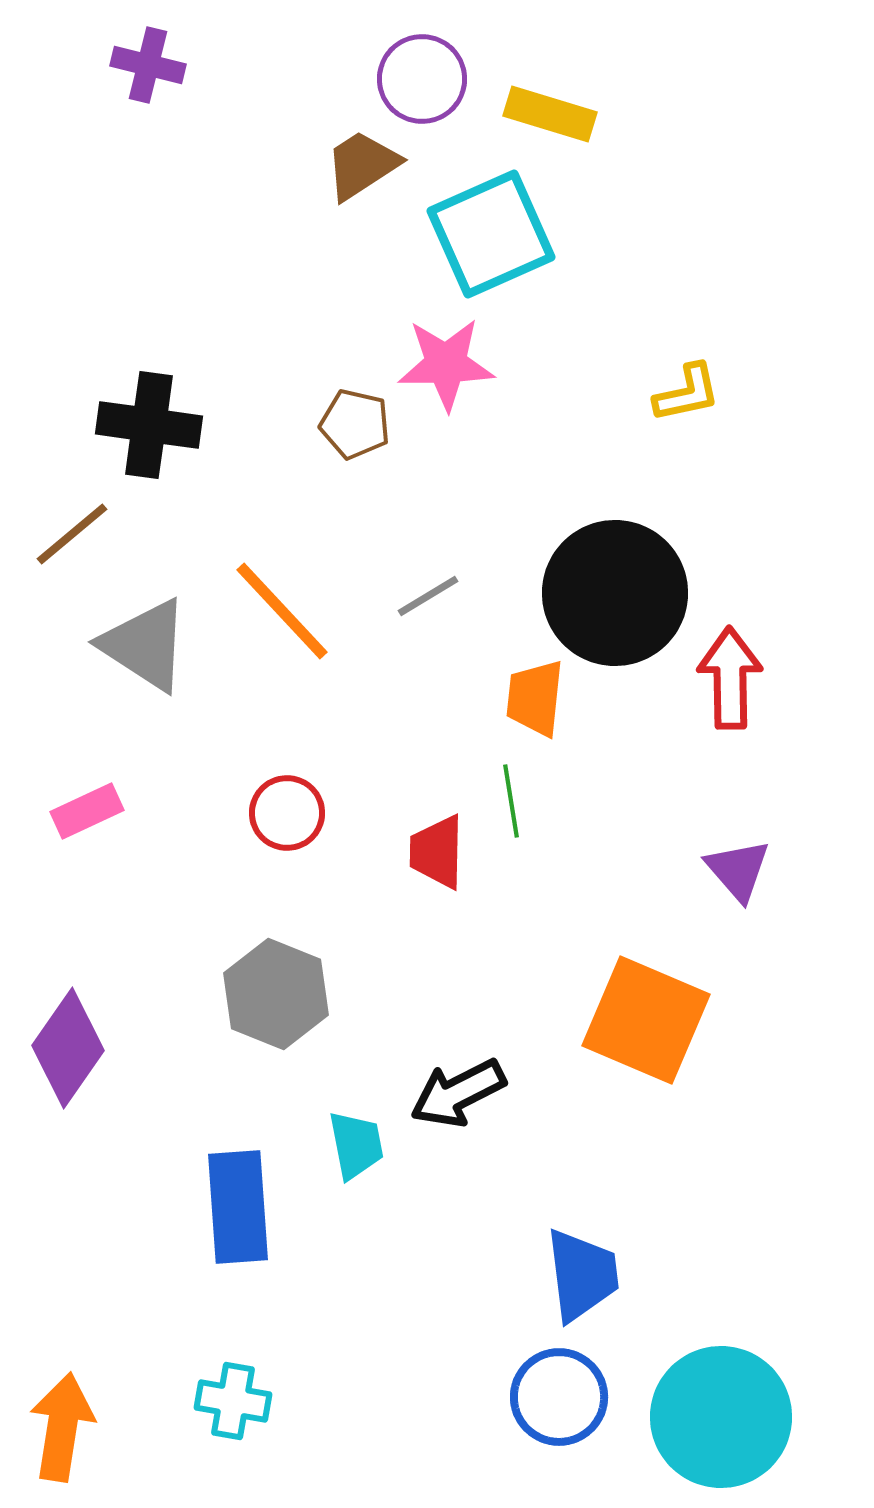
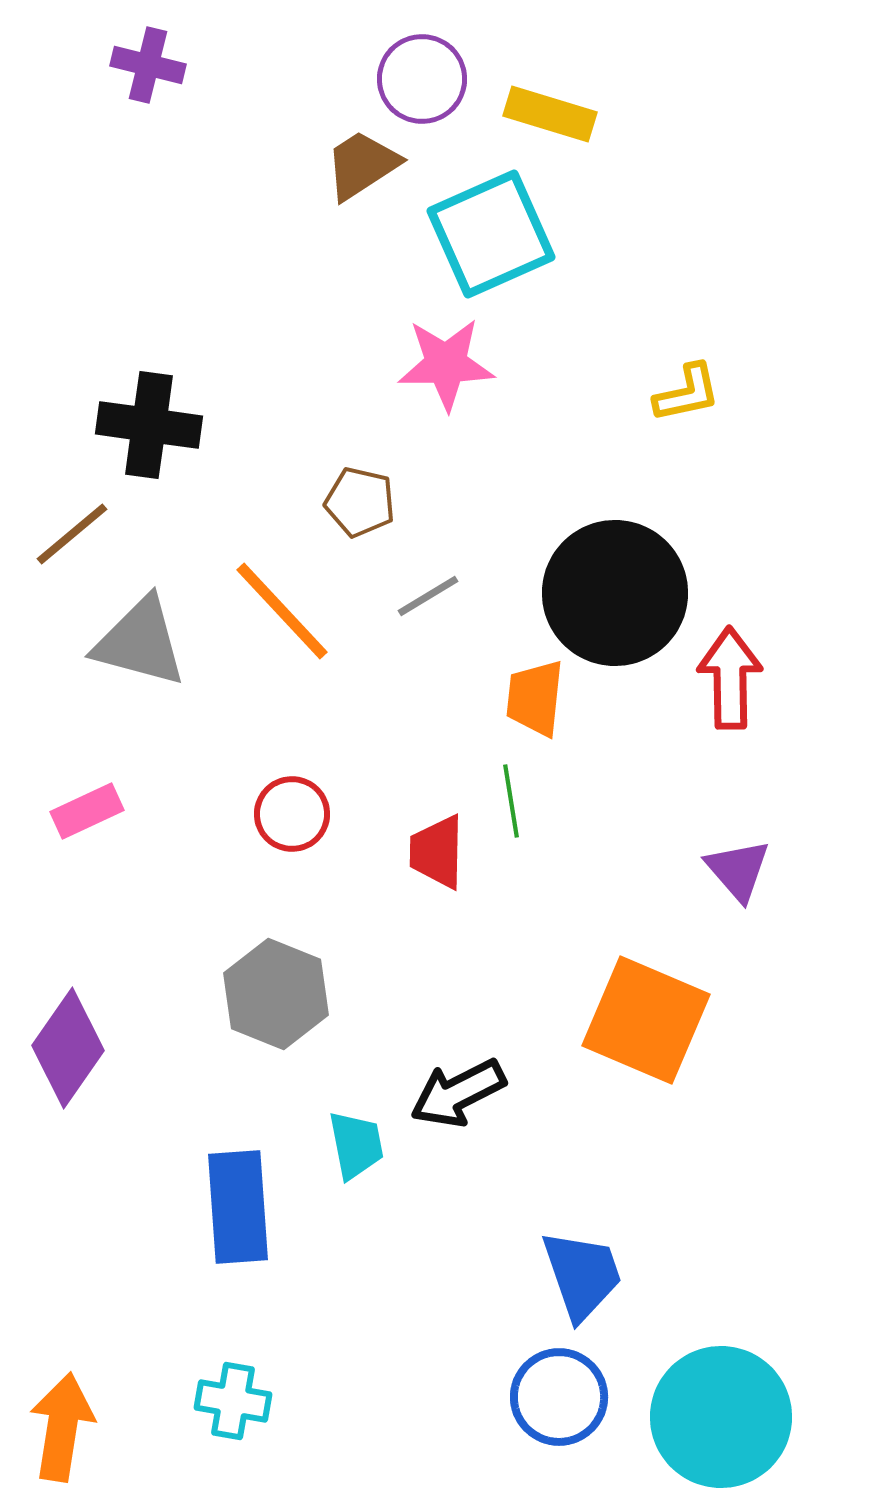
brown pentagon: moved 5 px right, 78 px down
gray triangle: moved 5 px left, 3 px up; rotated 18 degrees counterclockwise
red circle: moved 5 px right, 1 px down
blue trapezoid: rotated 12 degrees counterclockwise
